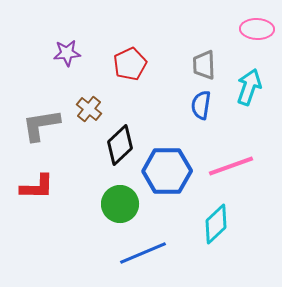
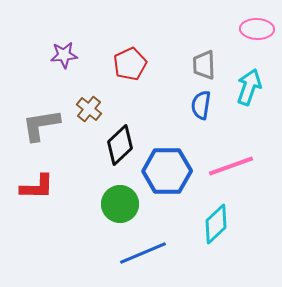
purple star: moved 3 px left, 2 px down
